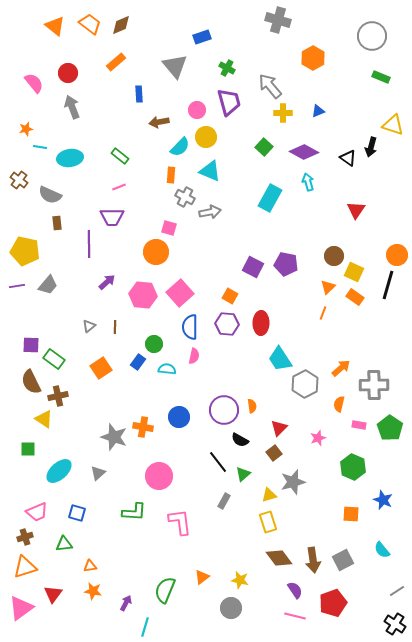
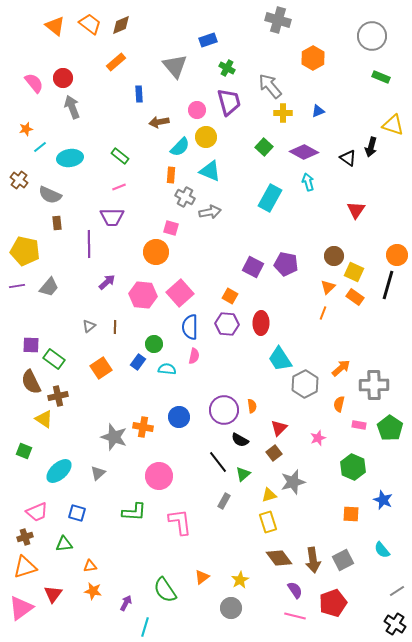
blue rectangle at (202, 37): moved 6 px right, 3 px down
red circle at (68, 73): moved 5 px left, 5 px down
cyan line at (40, 147): rotated 48 degrees counterclockwise
pink square at (169, 228): moved 2 px right
gray trapezoid at (48, 285): moved 1 px right, 2 px down
green square at (28, 449): moved 4 px left, 2 px down; rotated 21 degrees clockwise
yellow star at (240, 580): rotated 30 degrees clockwise
green semicircle at (165, 590): rotated 56 degrees counterclockwise
